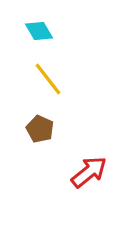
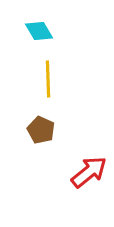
yellow line: rotated 36 degrees clockwise
brown pentagon: moved 1 px right, 1 px down
